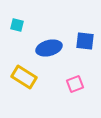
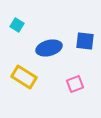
cyan square: rotated 16 degrees clockwise
